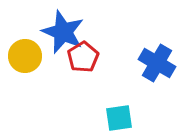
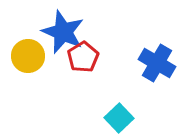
yellow circle: moved 3 px right
cyan square: rotated 36 degrees counterclockwise
